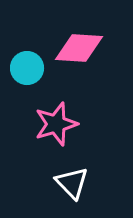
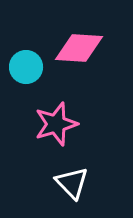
cyan circle: moved 1 px left, 1 px up
